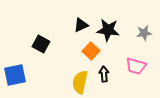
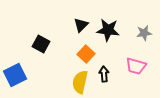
black triangle: rotated 21 degrees counterclockwise
orange square: moved 5 px left, 3 px down
blue square: rotated 15 degrees counterclockwise
